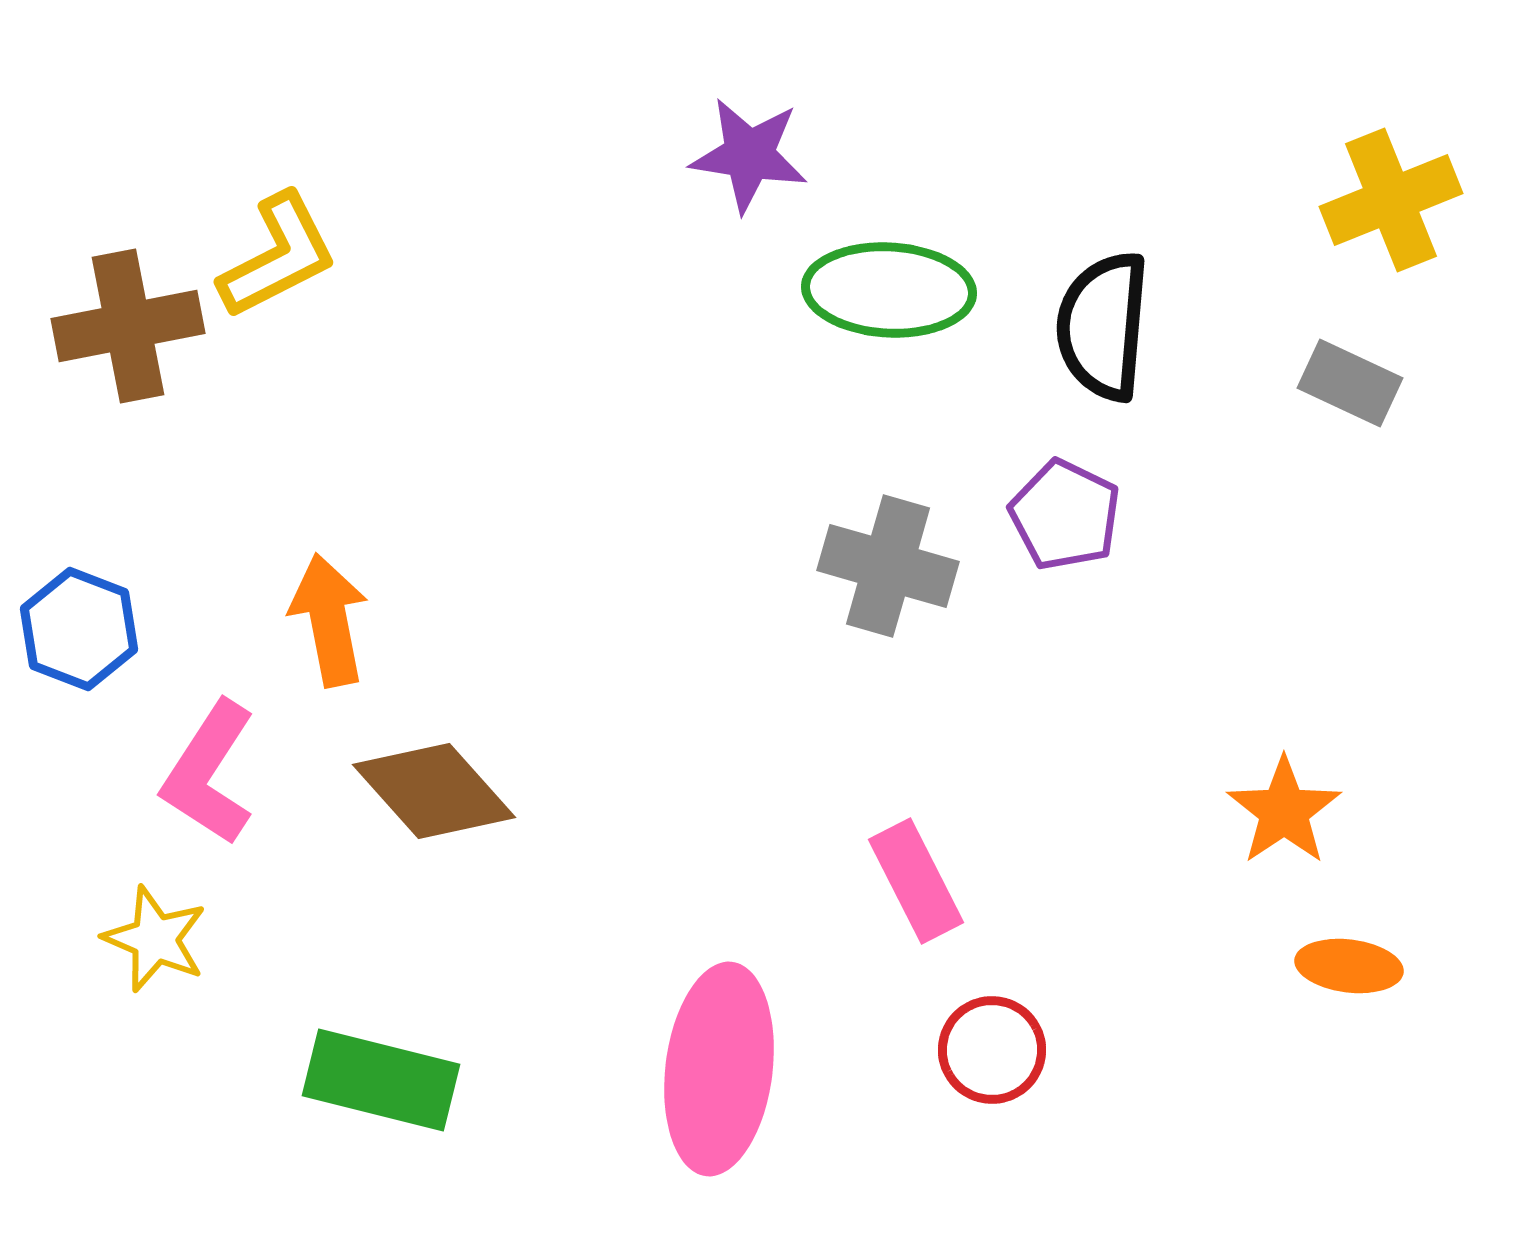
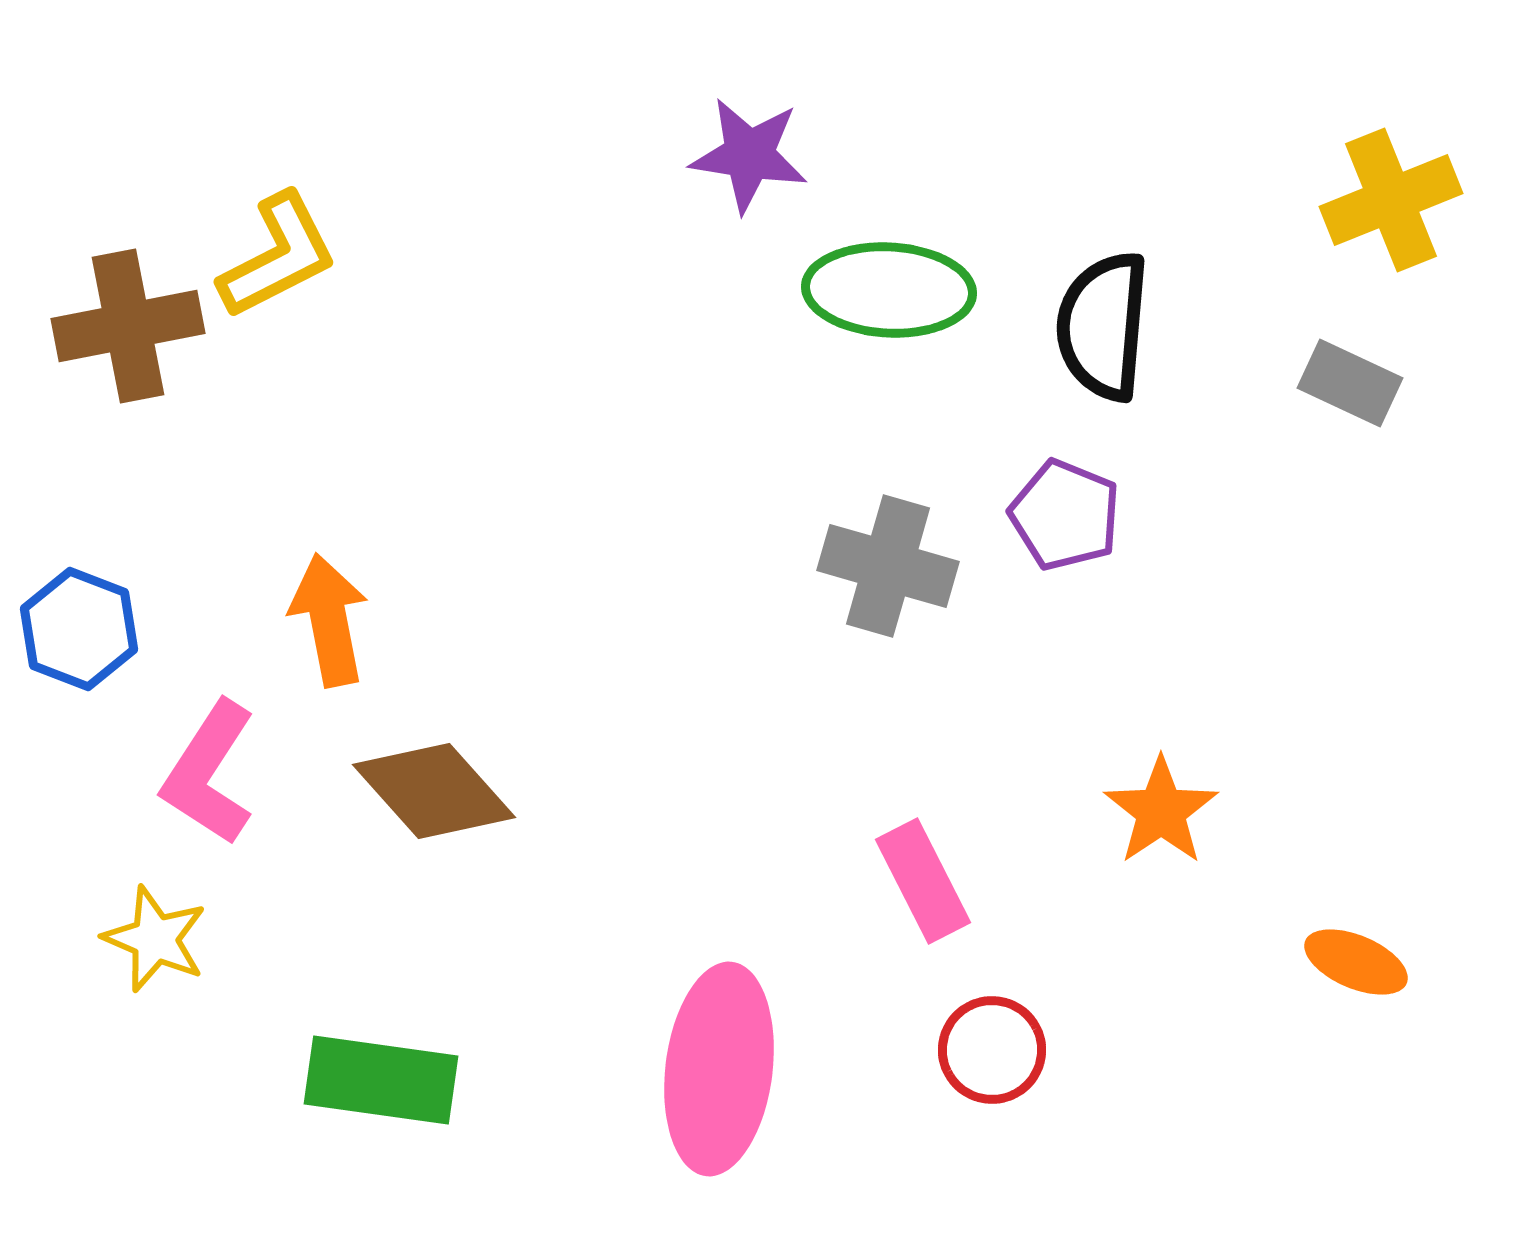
purple pentagon: rotated 4 degrees counterclockwise
orange star: moved 123 px left
pink rectangle: moved 7 px right
orange ellipse: moved 7 px right, 4 px up; rotated 16 degrees clockwise
green rectangle: rotated 6 degrees counterclockwise
